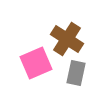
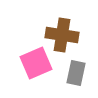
brown cross: moved 5 px left, 4 px up; rotated 24 degrees counterclockwise
